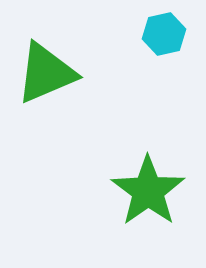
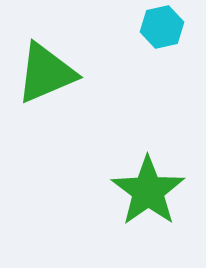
cyan hexagon: moved 2 px left, 7 px up
